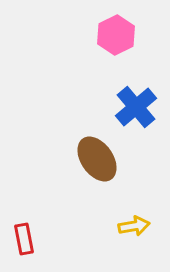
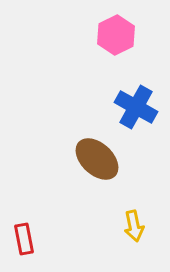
blue cross: rotated 21 degrees counterclockwise
brown ellipse: rotated 12 degrees counterclockwise
yellow arrow: rotated 88 degrees clockwise
